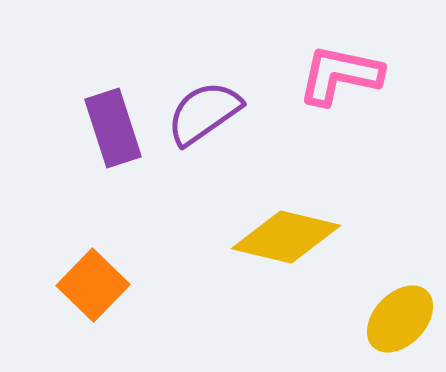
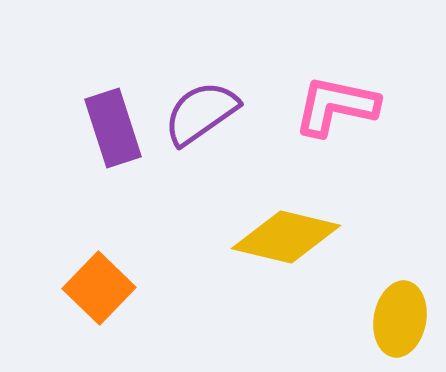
pink L-shape: moved 4 px left, 31 px down
purple semicircle: moved 3 px left
orange square: moved 6 px right, 3 px down
yellow ellipse: rotated 34 degrees counterclockwise
